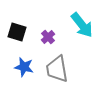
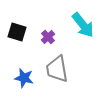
cyan arrow: moved 1 px right
blue star: moved 11 px down
